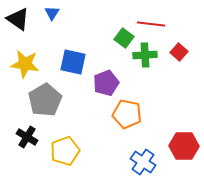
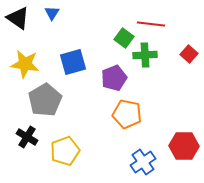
black triangle: moved 1 px up
red square: moved 10 px right, 2 px down
blue square: rotated 28 degrees counterclockwise
purple pentagon: moved 8 px right, 5 px up
blue cross: rotated 20 degrees clockwise
